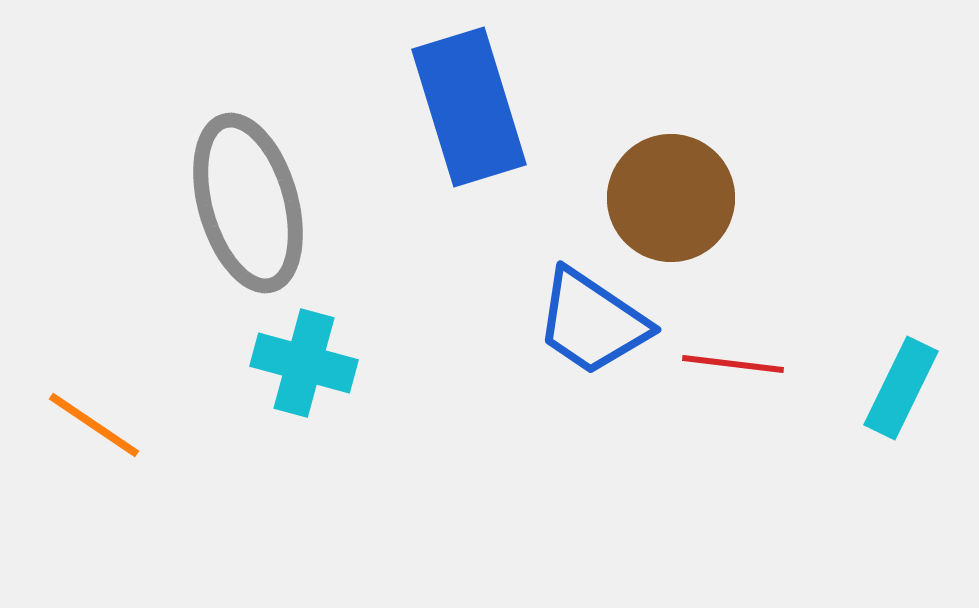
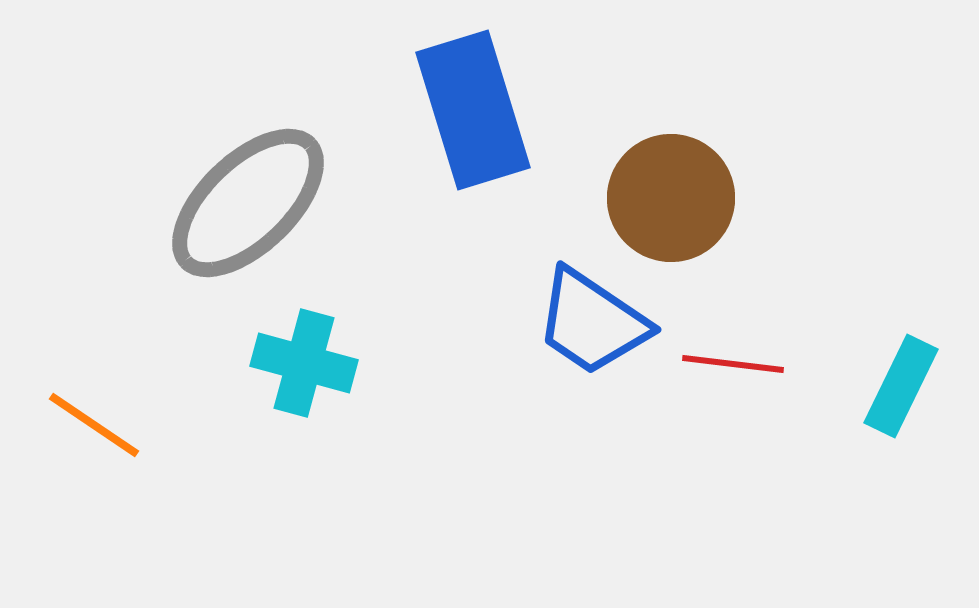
blue rectangle: moved 4 px right, 3 px down
gray ellipse: rotated 62 degrees clockwise
cyan rectangle: moved 2 px up
